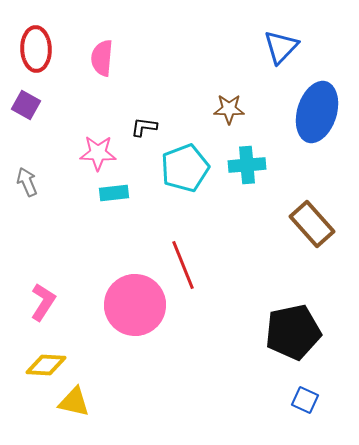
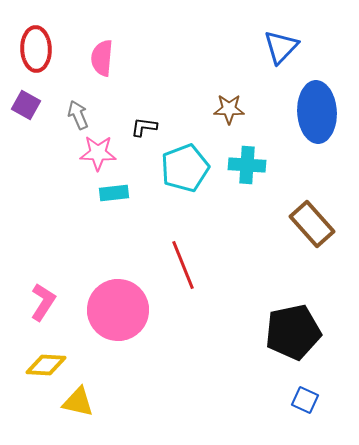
blue ellipse: rotated 20 degrees counterclockwise
cyan cross: rotated 9 degrees clockwise
gray arrow: moved 51 px right, 67 px up
pink circle: moved 17 px left, 5 px down
yellow triangle: moved 4 px right
